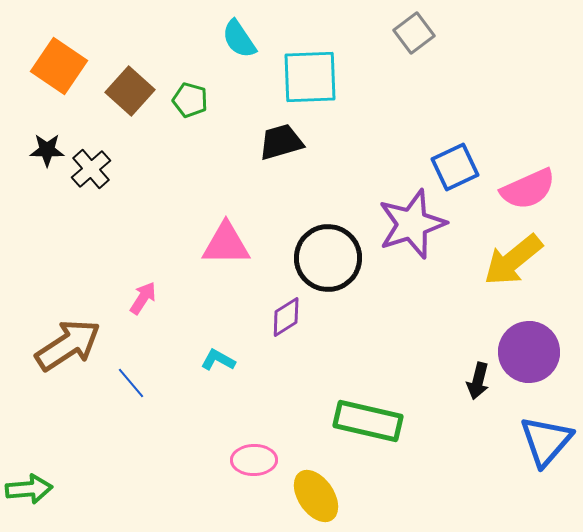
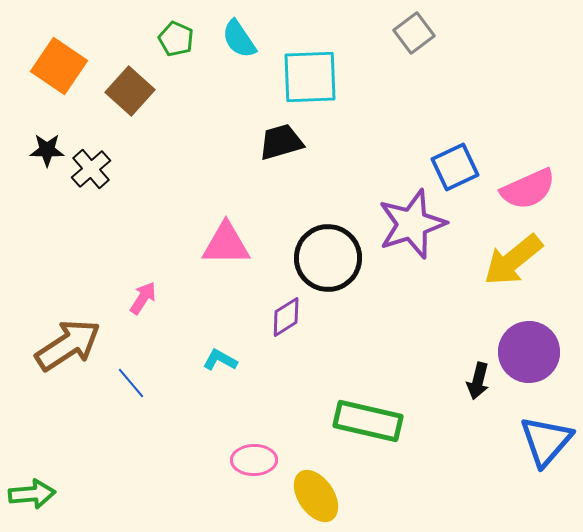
green pentagon: moved 14 px left, 61 px up; rotated 8 degrees clockwise
cyan L-shape: moved 2 px right
green arrow: moved 3 px right, 5 px down
